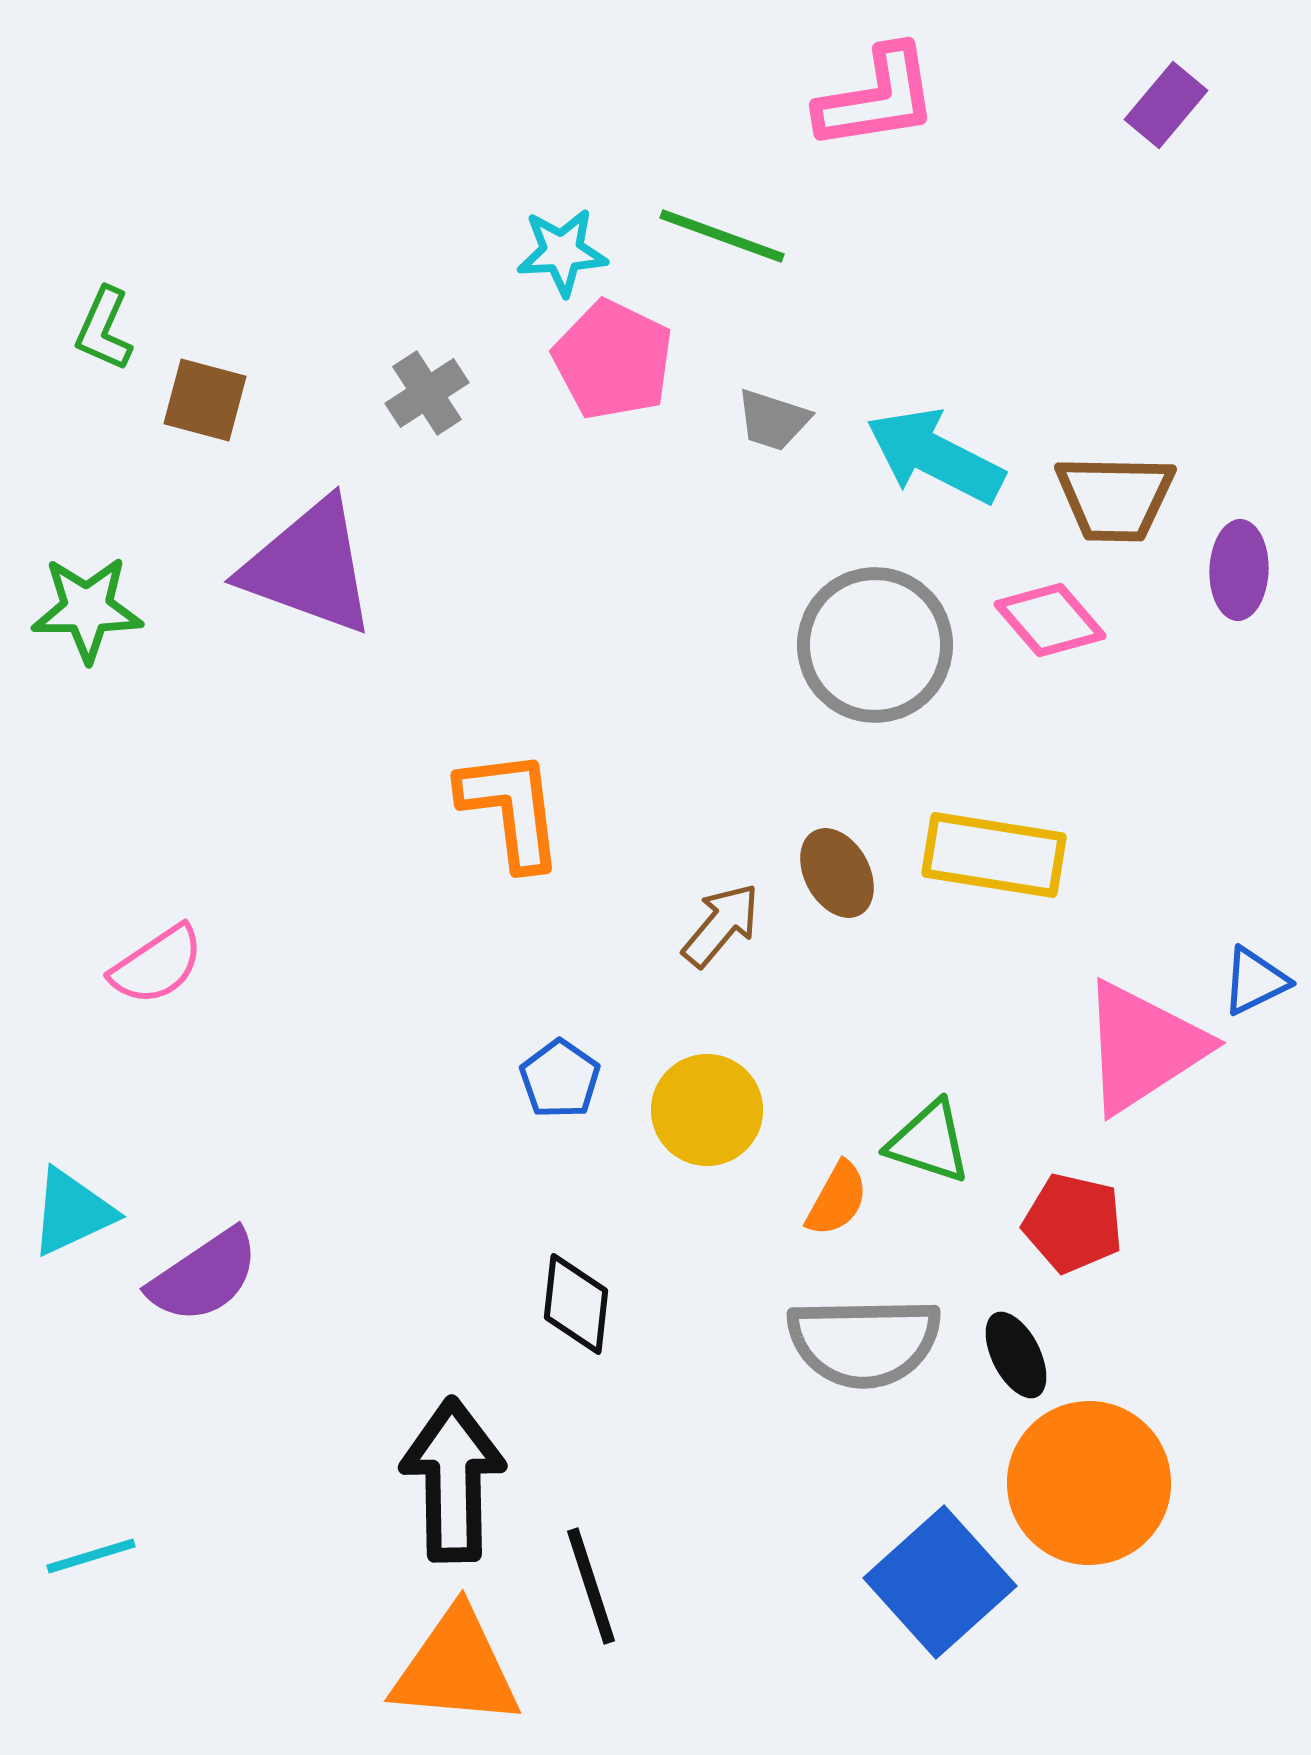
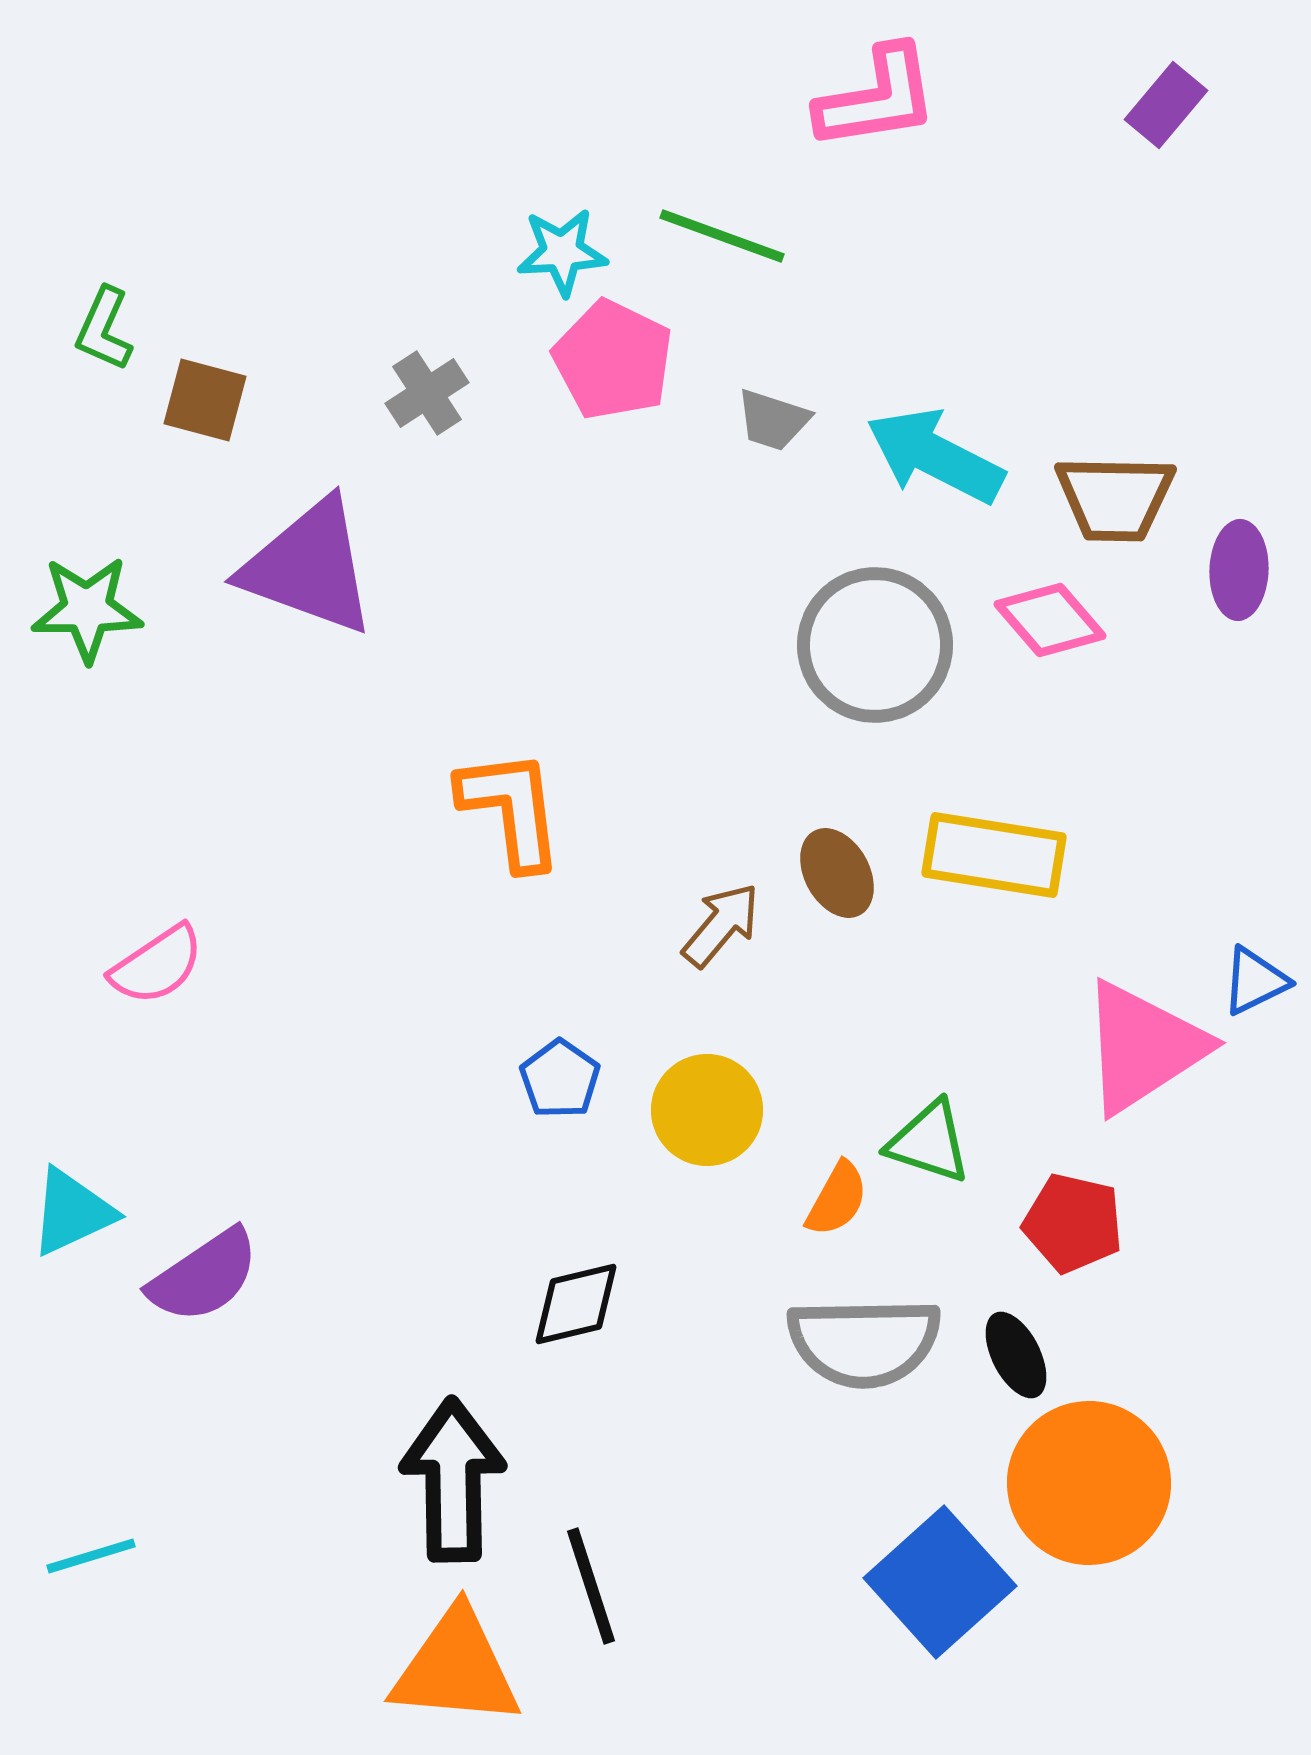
black diamond: rotated 70 degrees clockwise
